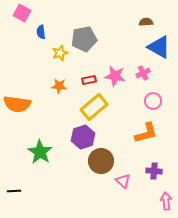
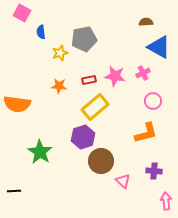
yellow rectangle: moved 1 px right
